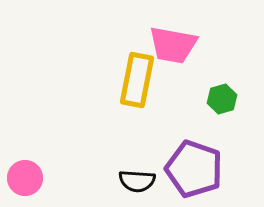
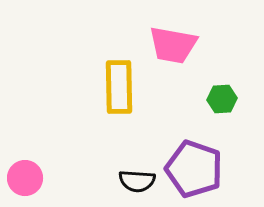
yellow rectangle: moved 18 px left, 7 px down; rotated 12 degrees counterclockwise
green hexagon: rotated 12 degrees clockwise
